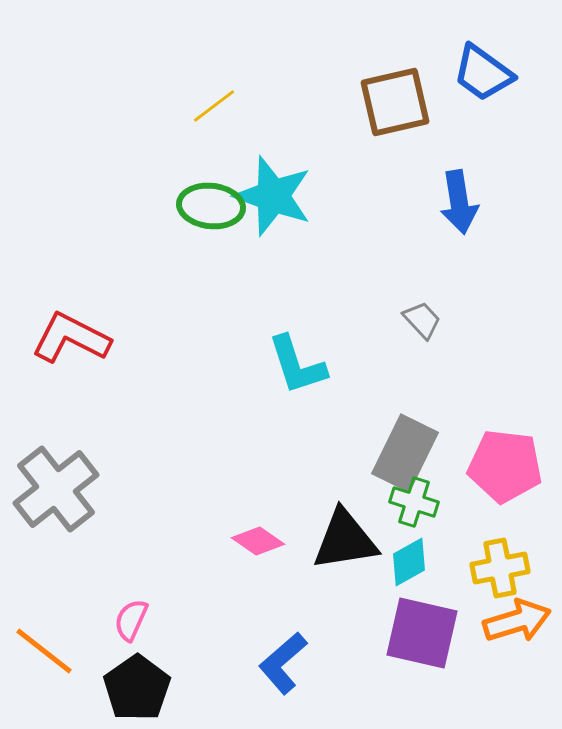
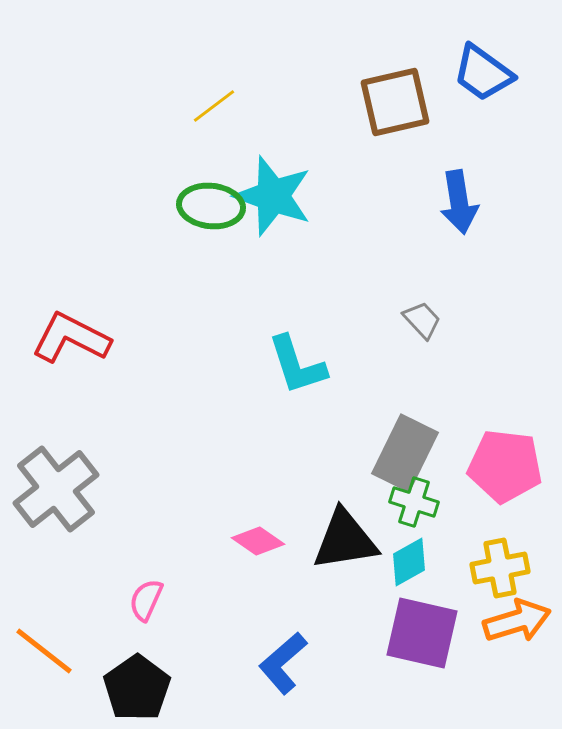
pink semicircle: moved 15 px right, 20 px up
